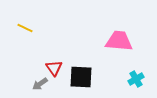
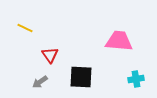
red triangle: moved 4 px left, 13 px up
cyan cross: rotated 21 degrees clockwise
gray arrow: moved 2 px up
